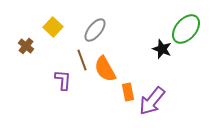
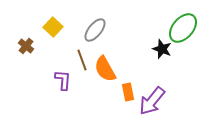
green ellipse: moved 3 px left, 1 px up
